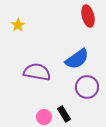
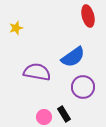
yellow star: moved 2 px left, 3 px down; rotated 16 degrees clockwise
blue semicircle: moved 4 px left, 2 px up
purple circle: moved 4 px left
